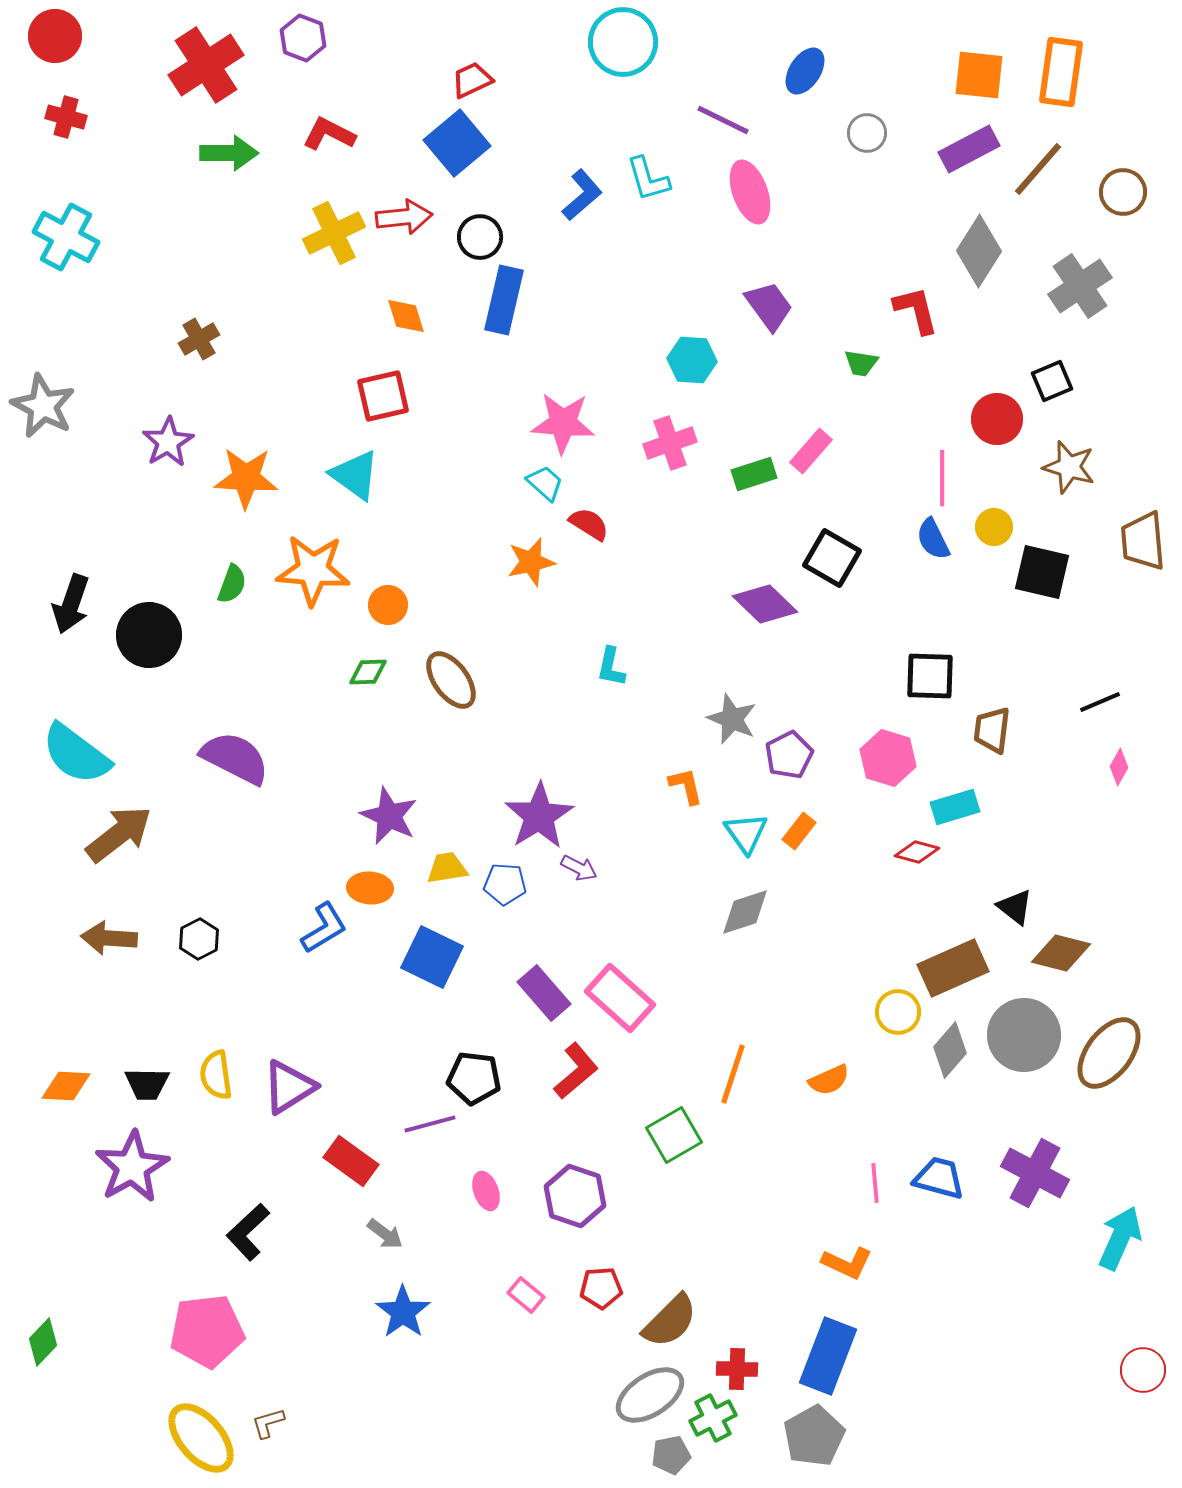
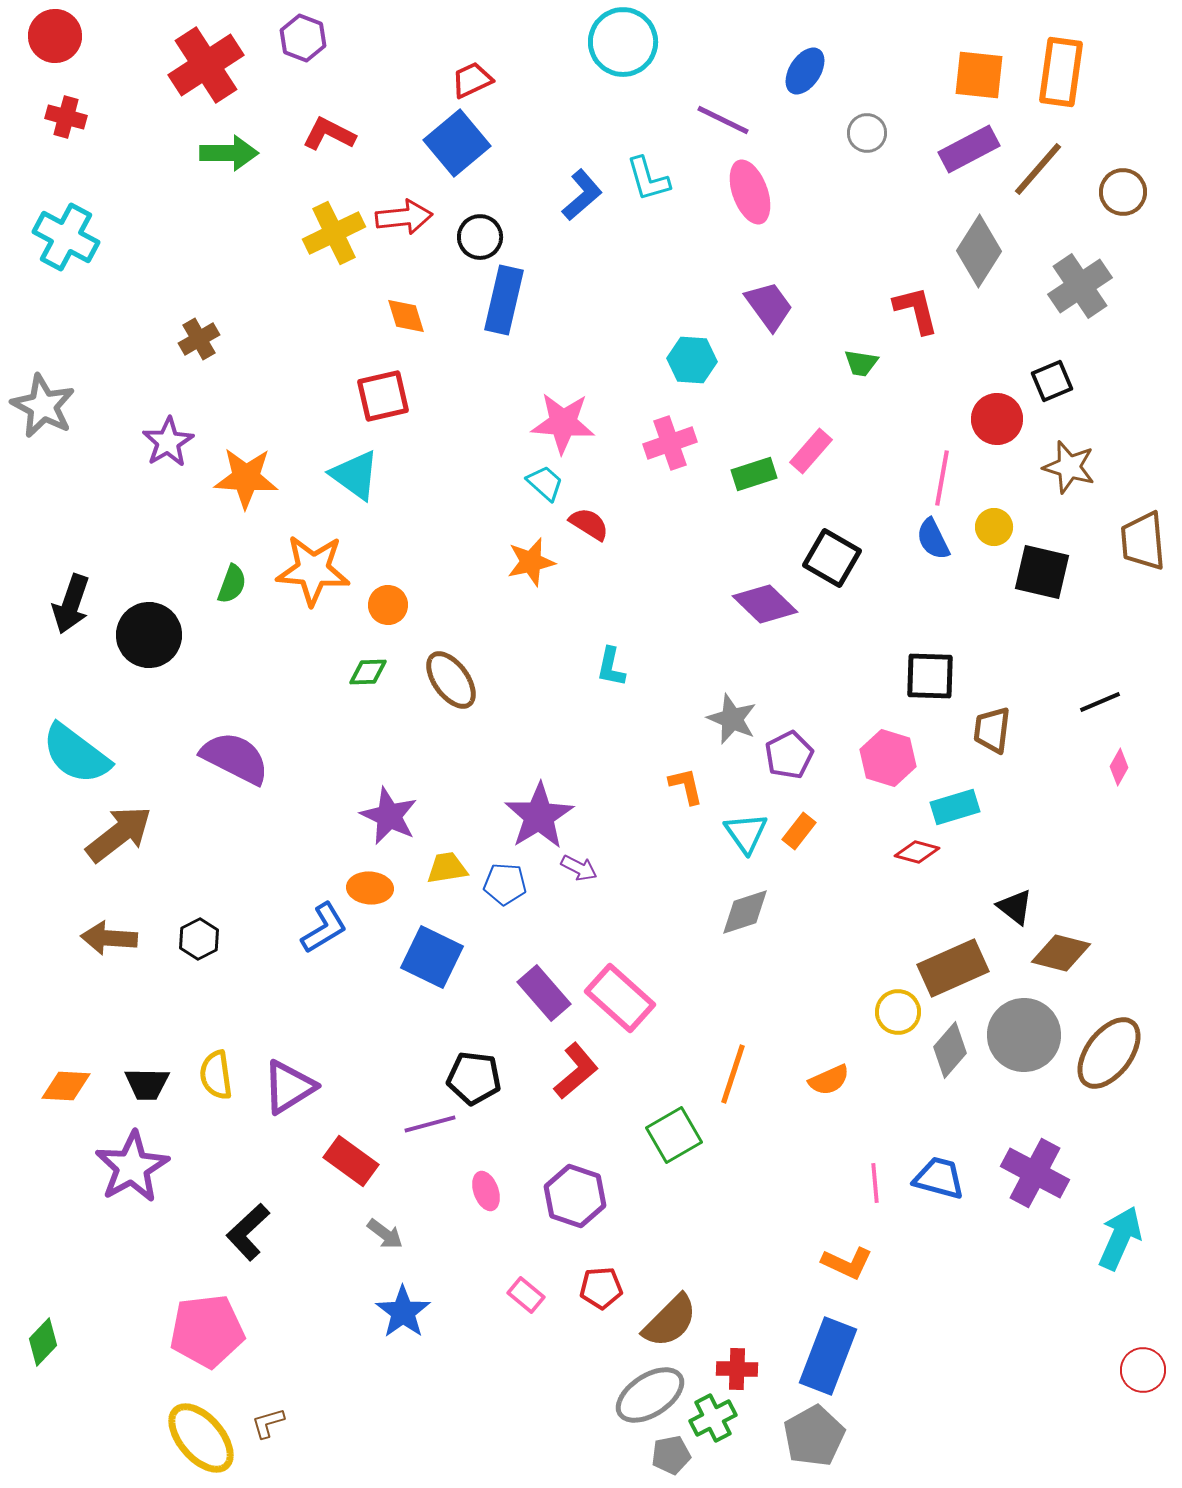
pink line at (942, 478): rotated 10 degrees clockwise
